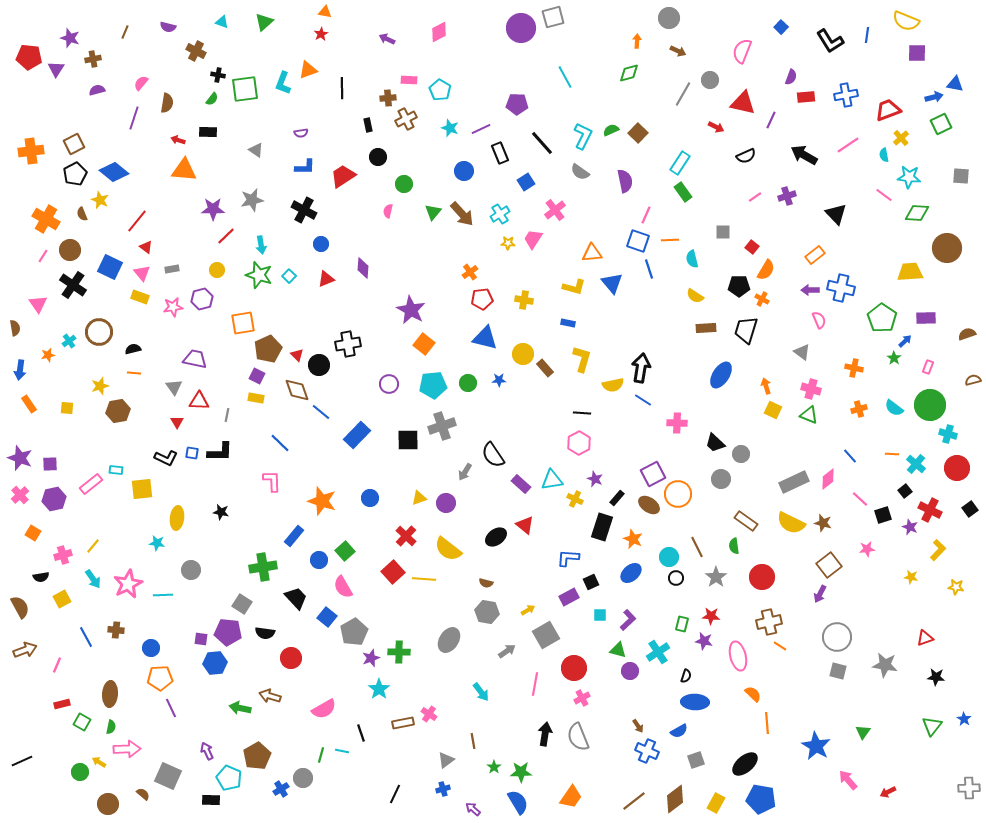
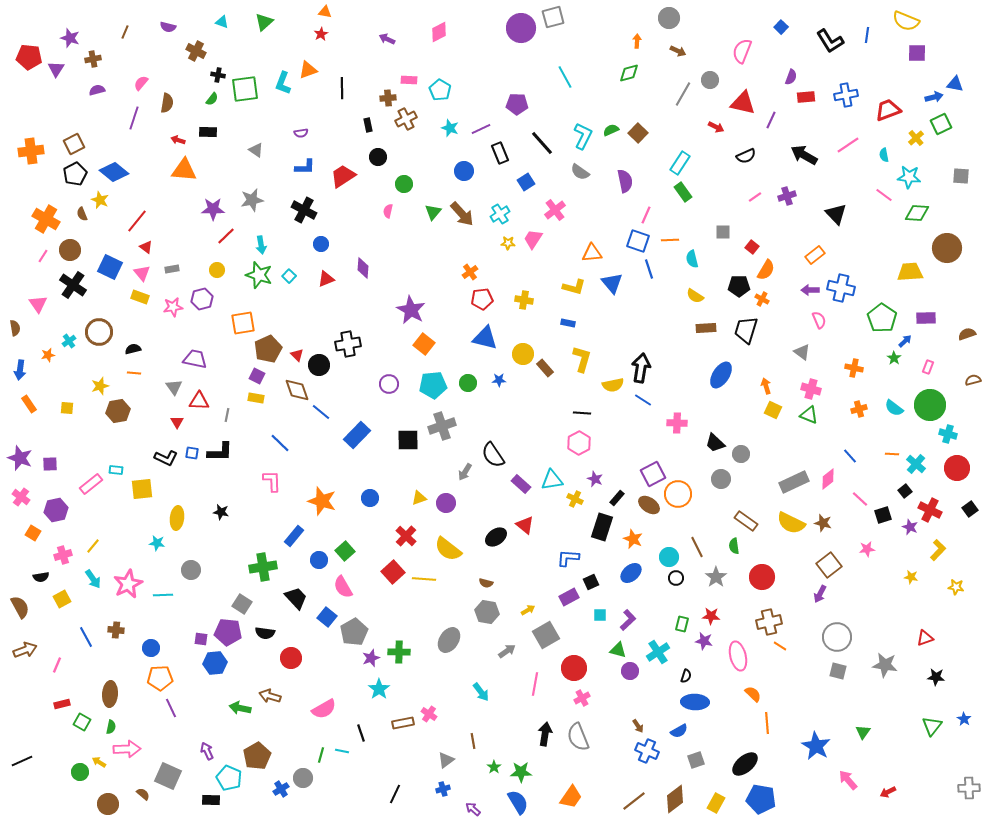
yellow cross at (901, 138): moved 15 px right
pink cross at (20, 495): moved 1 px right, 2 px down; rotated 12 degrees counterclockwise
purple hexagon at (54, 499): moved 2 px right, 11 px down
